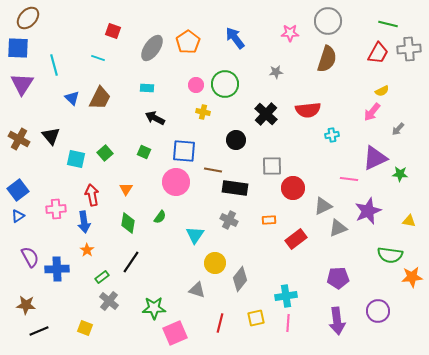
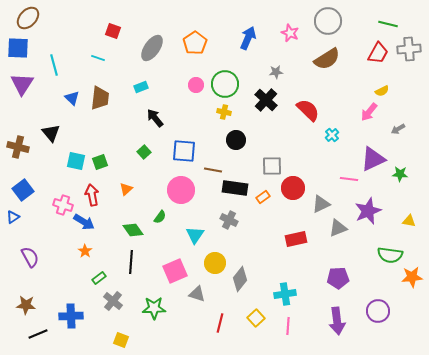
pink star at (290, 33): rotated 24 degrees clockwise
blue arrow at (235, 38): moved 13 px right; rotated 60 degrees clockwise
orange pentagon at (188, 42): moved 7 px right, 1 px down
brown semicircle at (327, 59): rotated 40 degrees clockwise
cyan rectangle at (147, 88): moved 6 px left, 1 px up; rotated 24 degrees counterclockwise
brown trapezoid at (100, 98): rotated 20 degrees counterclockwise
red semicircle at (308, 110): rotated 130 degrees counterclockwise
yellow cross at (203, 112): moved 21 px right
pink arrow at (372, 112): moved 3 px left
black cross at (266, 114): moved 14 px up
black arrow at (155, 118): rotated 24 degrees clockwise
gray arrow at (398, 129): rotated 16 degrees clockwise
cyan cross at (332, 135): rotated 32 degrees counterclockwise
black triangle at (51, 136): moved 3 px up
brown cross at (19, 139): moved 1 px left, 8 px down; rotated 15 degrees counterclockwise
green square at (144, 152): rotated 24 degrees clockwise
green square at (105, 153): moved 5 px left, 9 px down; rotated 21 degrees clockwise
purple triangle at (375, 158): moved 2 px left, 1 px down
cyan square at (76, 159): moved 2 px down
pink circle at (176, 182): moved 5 px right, 8 px down
orange triangle at (126, 189): rotated 16 degrees clockwise
blue square at (18, 190): moved 5 px right
gray triangle at (323, 206): moved 2 px left, 2 px up
pink cross at (56, 209): moved 7 px right, 4 px up; rotated 24 degrees clockwise
blue triangle at (18, 216): moved 5 px left, 1 px down
orange rectangle at (269, 220): moved 6 px left, 23 px up; rotated 32 degrees counterclockwise
blue arrow at (84, 222): rotated 50 degrees counterclockwise
green diamond at (128, 223): moved 5 px right, 7 px down; rotated 45 degrees counterclockwise
red rectangle at (296, 239): rotated 25 degrees clockwise
orange star at (87, 250): moved 2 px left, 1 px down
black line at (131, 262): rotated 30 degrees counterclockwise
blue cross at (57, 269): moved 14 px right, 47 px down
green rectangle at (102, 277): moved 3 px left, 1 px down
gray triangle at (197, 290): moved 4 px down
cyan cross at (286, 296): moved 1 px left, 2 px up
gray cross at (109, 301): moved 4 px right
yellow square at (256, 318): rotated 30 degrees counterclockwise
pink line at (288, 323): moved 3 px down
yellow square at (85, 328): moved 36 px right, 12 px down
black line at (39, 331): moved 1 px left, 3 px down
pink square at (175, 333): moved 62 px up
